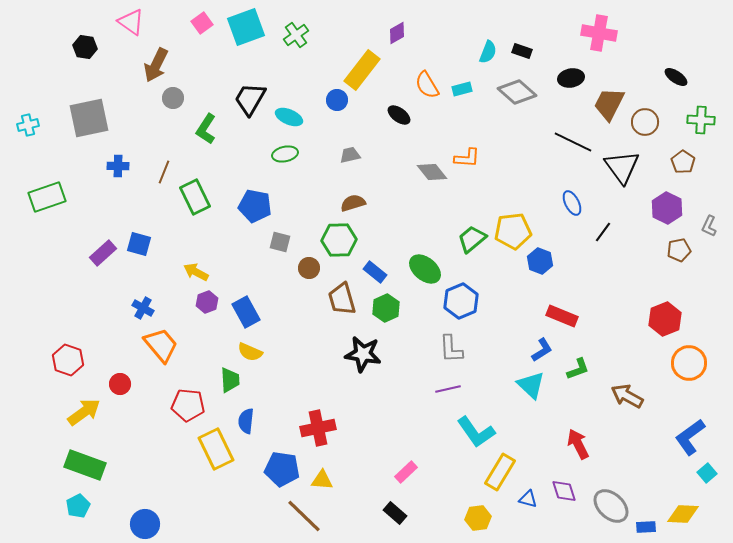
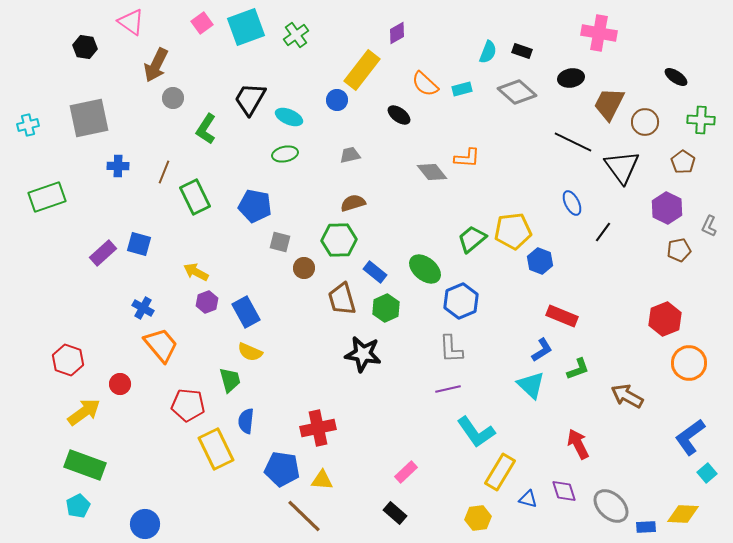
orange semicircle at (427, 85): moved 2 px left, 1 px up; rotated 16 degrees counterclockwise
brown circle at (309, 268): moved 5 px left
green trapezoid at (230, 380): rotated 12 degrees counterclockwise
